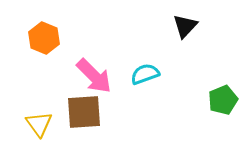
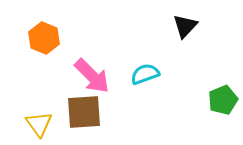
pink arrow: moved 2 px left
